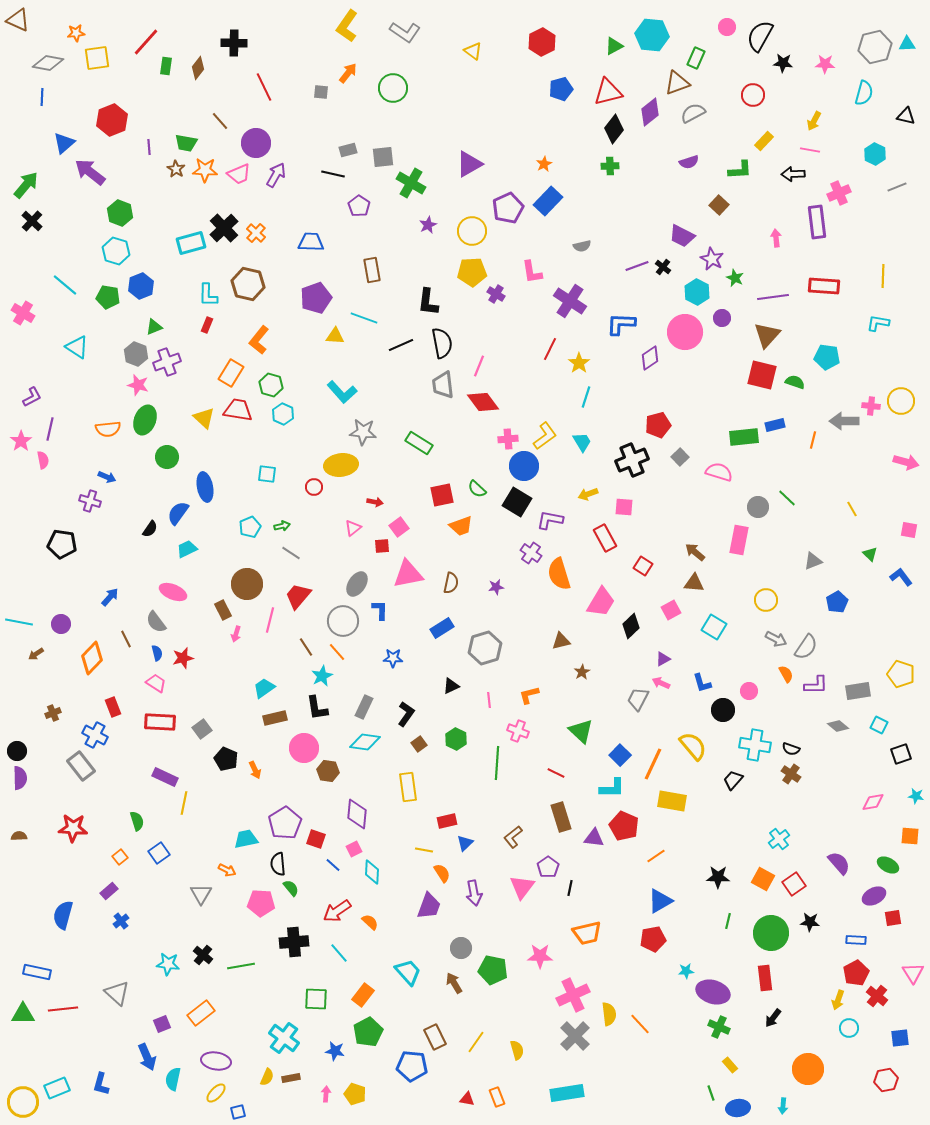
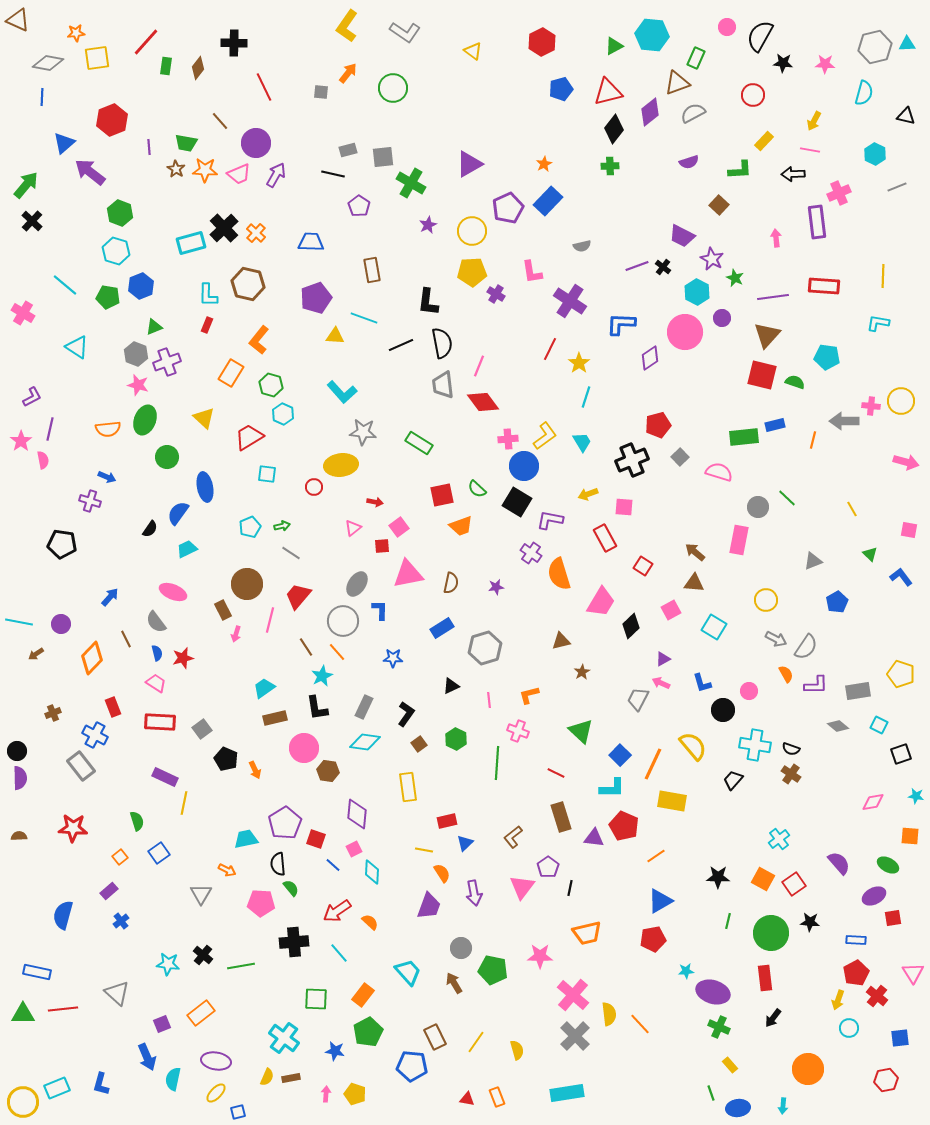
red trapezoid at (238, 410): moved 11 px right, 27 px down; rotated 40 degrees counterclockwise
pink cross at (573, 995): rotated 24 degrees counterclockwise
